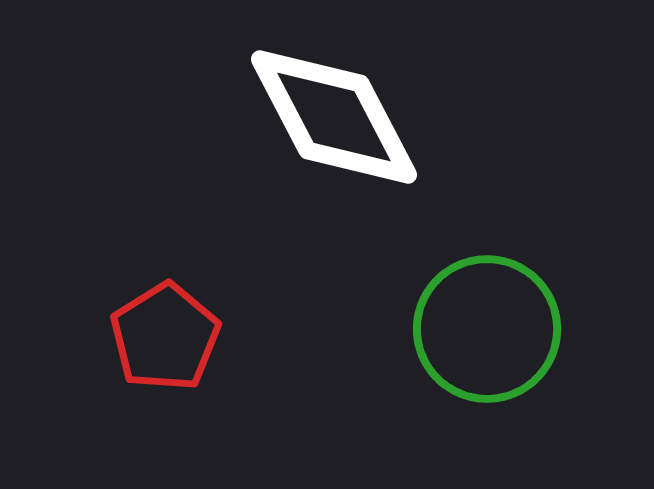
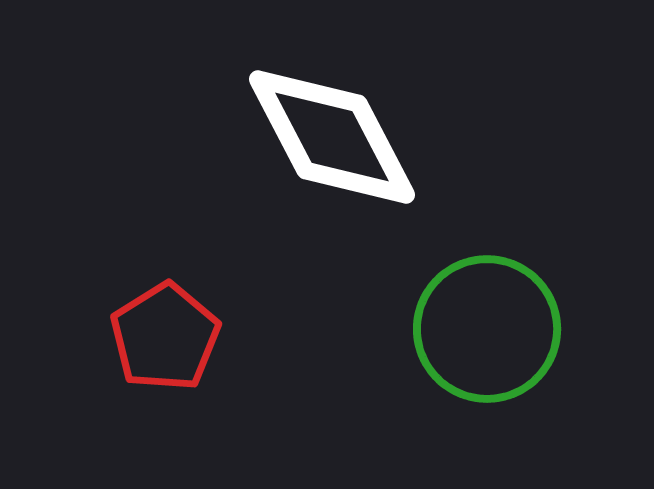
white diamond: moved 2 px left, 20 px down
